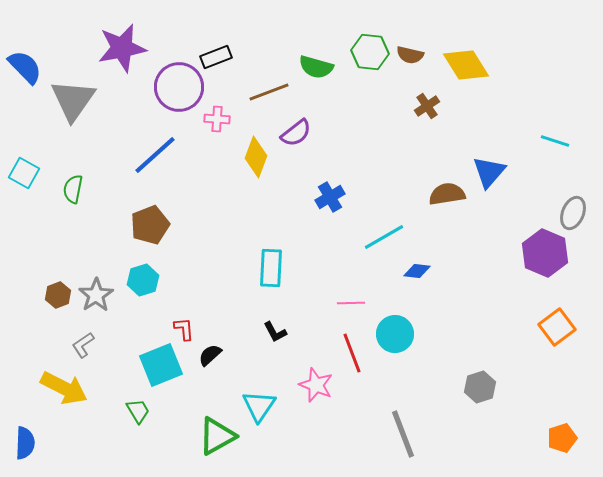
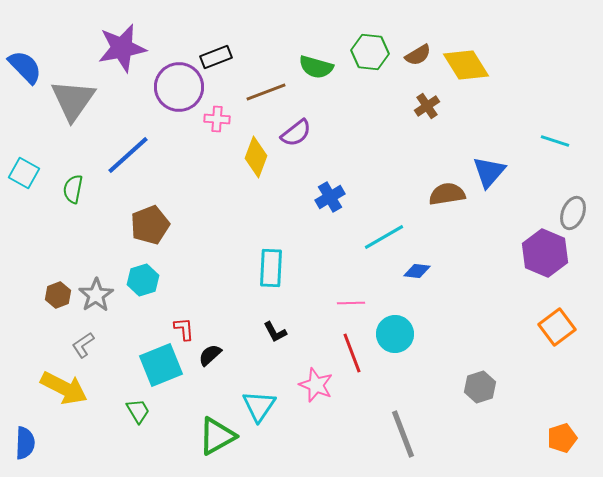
brown semicircle at (410, 55): moved 8 px right; rotated 44 degrees counterclockwise
brown line at (269, 92): moved 3 px left
blue line at (155, 155): moved 27 px left
